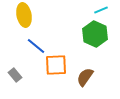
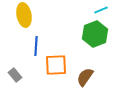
green hexagon: rotated 15 degrees clockwise
blue line: rotated 54 degrees clockwise
